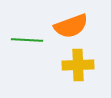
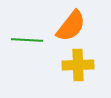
orange semicircle: rotated 32 degrees counterclockwise
